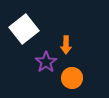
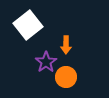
white square: moved 4 px right, 4 px up
orange circle: moved 6 px left, 1 px up
